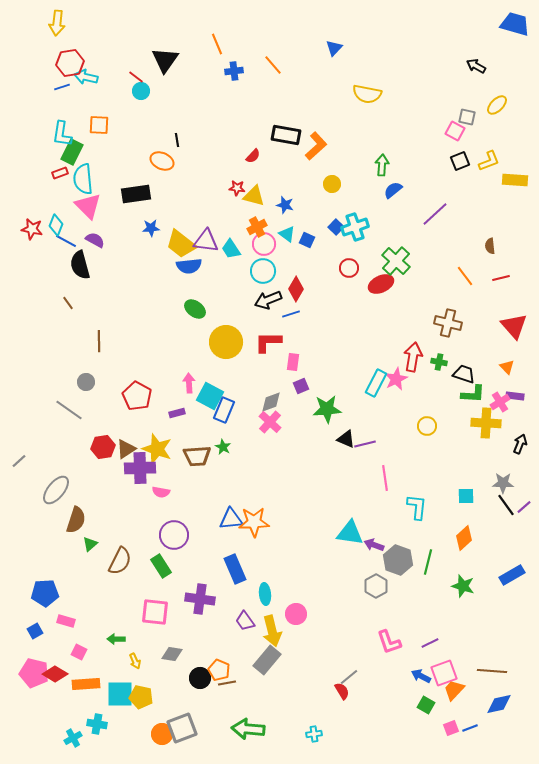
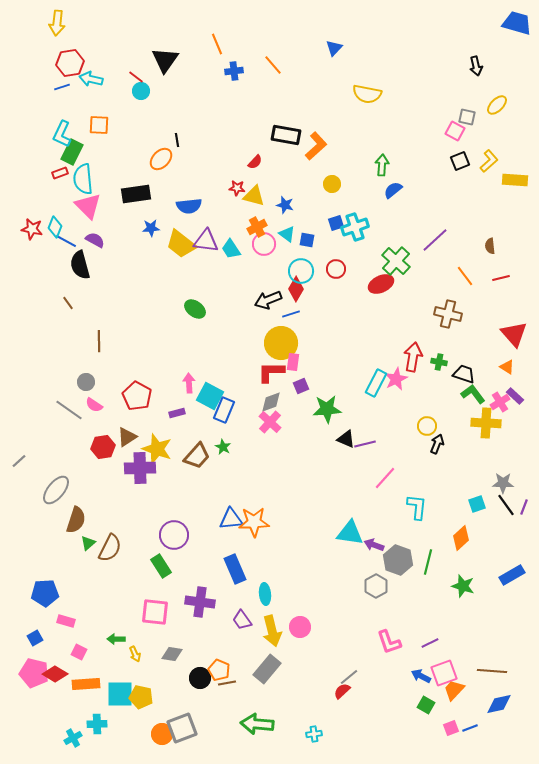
blue trapezoid at (515, 24): moved 2 px right, 1 px up
black arrow at (476, 66): rotated 132 degrees counterclockwise
cyan arrow at (86, 77): moved 5 px right, 2 px down
cyan L-shape at (62, 134): rotated 16 degrees clockwise
red semicircle at (253, 156): moved 2 px right, 6 px down
orange ellipse at (162, 161): moved 1 px left, 2 px up; rotated 70 degrees counterclockwise
yellow L-shape at (489, 161): rotated 20 degrees counterclockwise
purple line at (435, 214): moved 26 px down
cyan diamond at (56, 225): moved 1 px left, 2 px down
blue square at (336, 227): moved 4 px up; rotated 28 degrees clockwise
blue square at (307, 240): rotated 14 degrees counterclockwise
blue semicircle at (189, 266): moved 60 px up
red circle at (349, 268): moved 13 px left, 1 px down
cyan circle at (263, 271): moved 38 px right
brown cross at (448, 323): moved 9 px up
red triangle at (514, 326): moved 8 px down
yellow circle at (226, 342): moved 55 px right, 1 px down
red L-shape at (268, 342): moved 3 px right, 30 px down
orange triangle at (507, 367): rotated 14 degrees counterclockwise
green L-shape at (473, 394): rotated 130 degrees counterclockwise
purple rectangle at (515, 396): rotated 36 degrees clockwise
black arrow at (520, 444): moved 83 px left
brown triangle at (126, 449): moved 1 px right, 12 px up
brown trapezoid at (197, 456): rotated 44 degrees counterclockwise
pink line at (385, 478): rotated 50 degrees clockwise
pink semicircle at (161, 492): moved 67 px left, 87 px up; rotated 24 degrees clockwise
cyan square at (466, 496): moved 11 px right, 8 px down; rotated 18 degrees counterclockwise
purple line at (524, 507): rotated 28 degrees counterclockwise
orange diamond at (464, 538): moved 3 px left
green triangle at (90, 544): moved 2 px left, 1 px up
brown semicircle at (120, 561): moved 10 px left, 13 px up
purple cross at (200, 599): moved 3 px down
pink circle at (296, 614): moved 4 px right, 13 px down
purple trapezoid at (245, 621): moved 3 px left, 1 px up
blue square at (35, 631): moved 7 px down
gray rectangle at (267, 660): moved 9 px down
yellow arrow at (135, 661): moved 7 px up
red semicircle at (342, 691): rotated 102 degrees counterclockwise
cyan cross at (97, 724): rotated 12 degrees counterclockwise
green arrow at (248, 729): moved 9 px right, 5 px up
